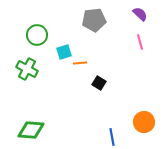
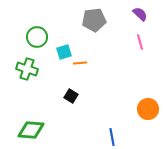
green circle: moved 2 px down
green cross: rotated 10 degrees counterclockwise
black square: moved 28 px left, 13 px down
orange circle: moved 4 px right, 13 px up
